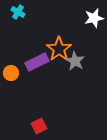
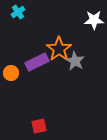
cyan cross: rotated 24 degrees clockwise
white star: moved 2 px down; rotated 12 degrees clockwise
red square: rotated 14 degrees clockwise
